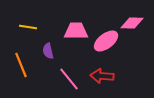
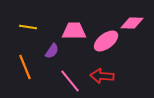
pink trapezoid: moved 2 px left
purple semicircle: moved 4 px right; rotated 133 degrees counterclockwise
orange line: moved 4 px right, 2 px down
pink line: moved 1 px right, 2 px down
